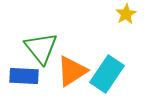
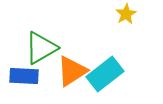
green triangle: rotated 39 degrees clockwise
cyan rectangle: moved 2 px left; rotated 18 degrees clockwise
